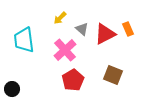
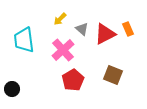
yellow arrow: moved 1 px down
pink cross: moved 2 px left
